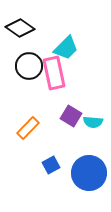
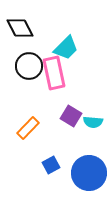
black diamond: rotated 28 degrees clockwise
